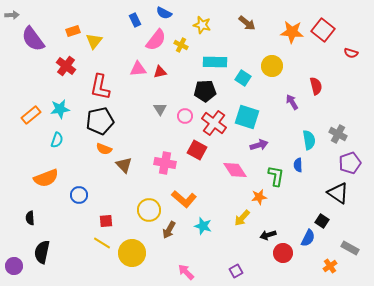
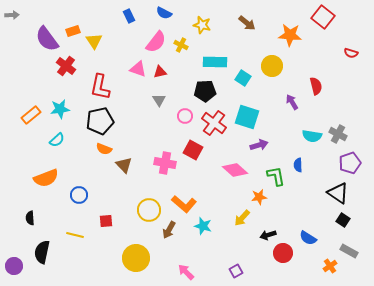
blue rectangle at (135, 20): moved 6 px left, 4 px up
red square at (323, 30): moved 13 px up
orange star at (292, 32): moved 2 px left, 3 px down
purple semicircle at (33, 39): moved 14 px right
pink semicircle at (156, 40): moved 2 px down
yellow triangle at (94, 41): rotated 12 degrees counterclockwise
pink triangle at (138, 69): rotated 24 degrees clockwise
gray triangle at (160, 109): moved 1 px left, 9 px up
cyan semicircle at (57, 140): rotated 28 degrees clockwise
cyan semicircle at (309, 140): moved 3 px right, 4 px up; rotated 108 degrees clockwise
red square at (197, 150): moved 4 px left
pink diamond at (235, 170): rotated 15 degrees counterclockwise
green L-shape at (276, 176): rotated 20 degrees counterclockwise
orange L-shape at (184, 199): moved 5 px down
black square at (322, 221): moved 21 px right, 1 px up
blue semicircle at (308, 238): rotated 96 degrees clockwise
yellow line at (102, 243): moved 27 px left, 8 px up; rotated 18 degrees counterclockwise
gray rectangle at (350, 248): moved 1 px left, 3 px down
yellow circle at (132, 253): moved 4 px right, 5 px down
